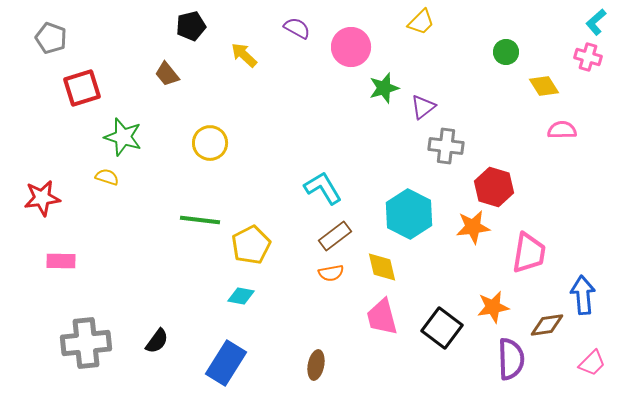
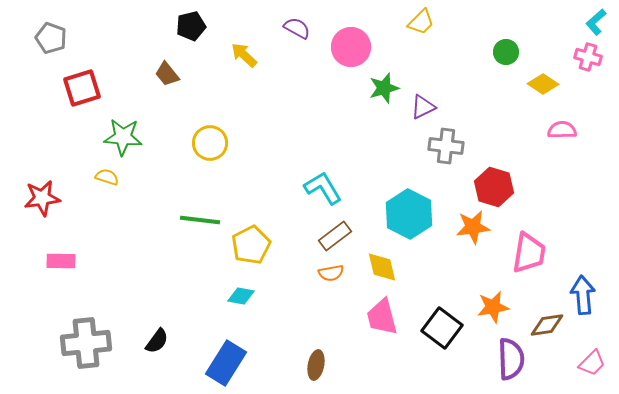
yellow diamond at (544, 86): moved 1 px left, 2 px up; rotated 24 degrees counterclockwise
purple triangle at (423, 107): rotated 12 degrees clockwise
green star at (123, 137): rotated 12 degrees counterclockwise
